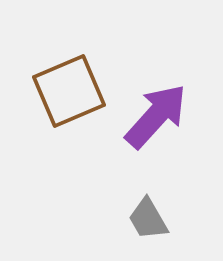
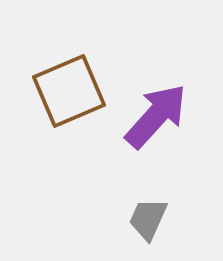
gray trapezoid: rotated 54 degrees clockwise
